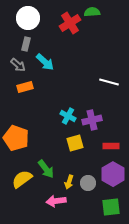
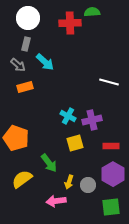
red cross: rotated 30 degrees clockwise
green arrow: moved 3 px right, 6 px up
gray circle: moved 2 px down
